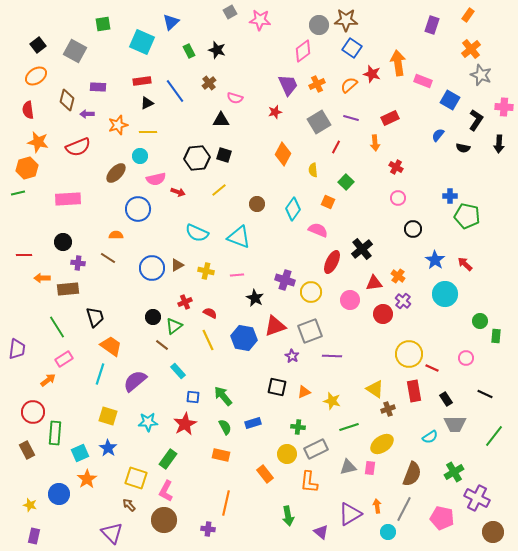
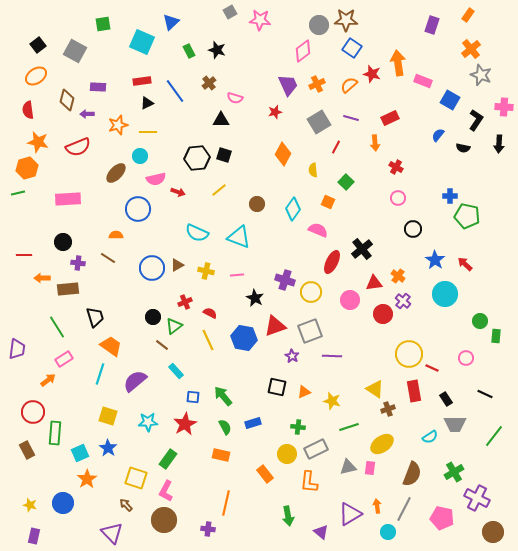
cyan rectangle at (178, 371): moved 2 px left
blue circle at (59, 494): moved 4 px right, 9 px down
brown arrow at (129, 505): moved 3 px left
